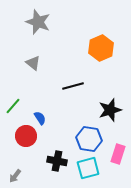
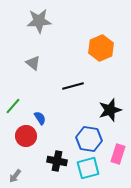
gray star: moved 1 px right, 1 px up; rotated 25 degrees counterclockwise
